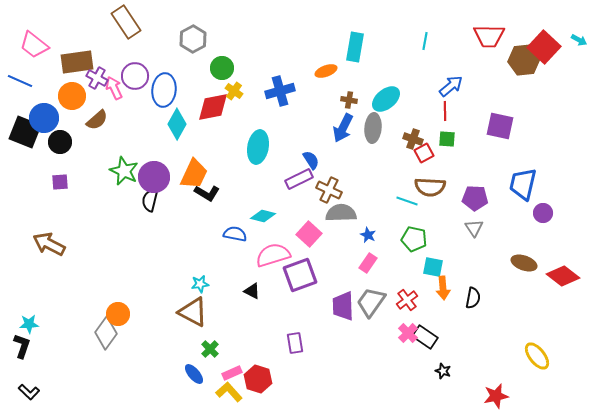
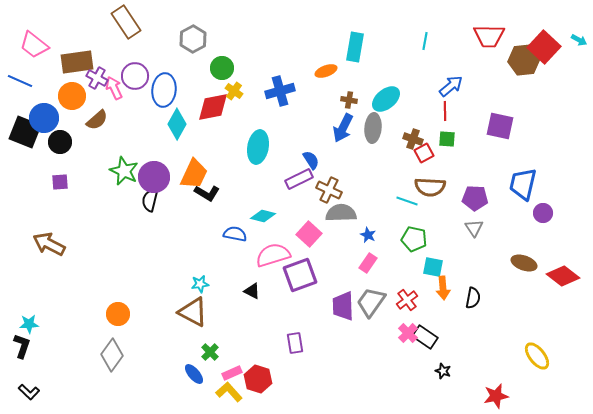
gray diamond at (106, 333): moved 6 px right, 22 px down
green cross at (210, 349): moved 3 px down
